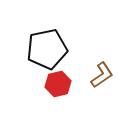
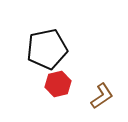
brown L-shape: moved 21 px down
